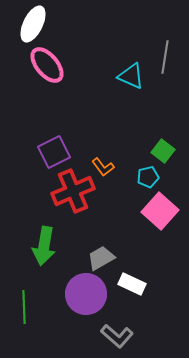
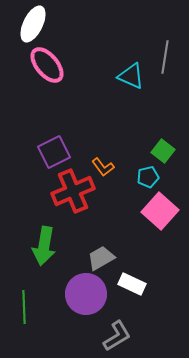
gray L-shape: rotated 72 degrees counterclockwise
